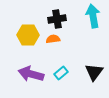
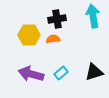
yellow hexagon: moved 1 px right
black triangle: rotated 36 degrees clockwise
